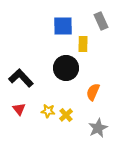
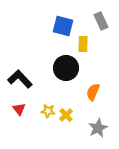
blue square: rotated 15 degrees clockwise
black L-shape: moved 1 px left, 1 px down
